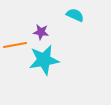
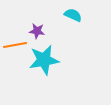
cyan semicircle: moved 2 px left
purple star: moved 4 px left, 1 px up
